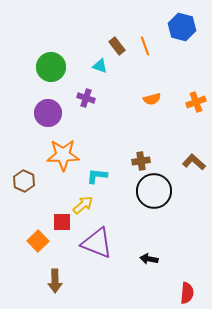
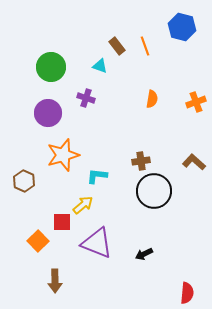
orange semicircle: rotated 66 degrees counterclockwise
orange star: rotated 16 degrees counterclockwise
black arrow: moved 5 px left, 5 px up; rotated 36 degrees counterclockwise
